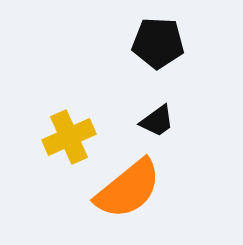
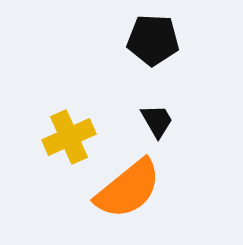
black pentagon: moved 5 px left, 3 px up
black trapezoid: rotated 84 degrees counterclockwise
